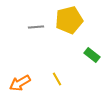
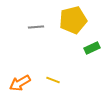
yellow pentagon: moved 4 px right
green rectangle: moved 7 px up; rotated 63 degrees counterclockwise
yellow line: moved 4 px left, 1 px down; rotated 40 degrees counterclockwise
